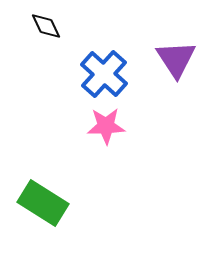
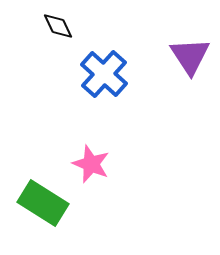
black diamond: moved 12 px right
purple triangle: moved 14 px right, 3 px up
pink star: moved 15 px left, 38 px down; rotated 24 degrees clockwise
